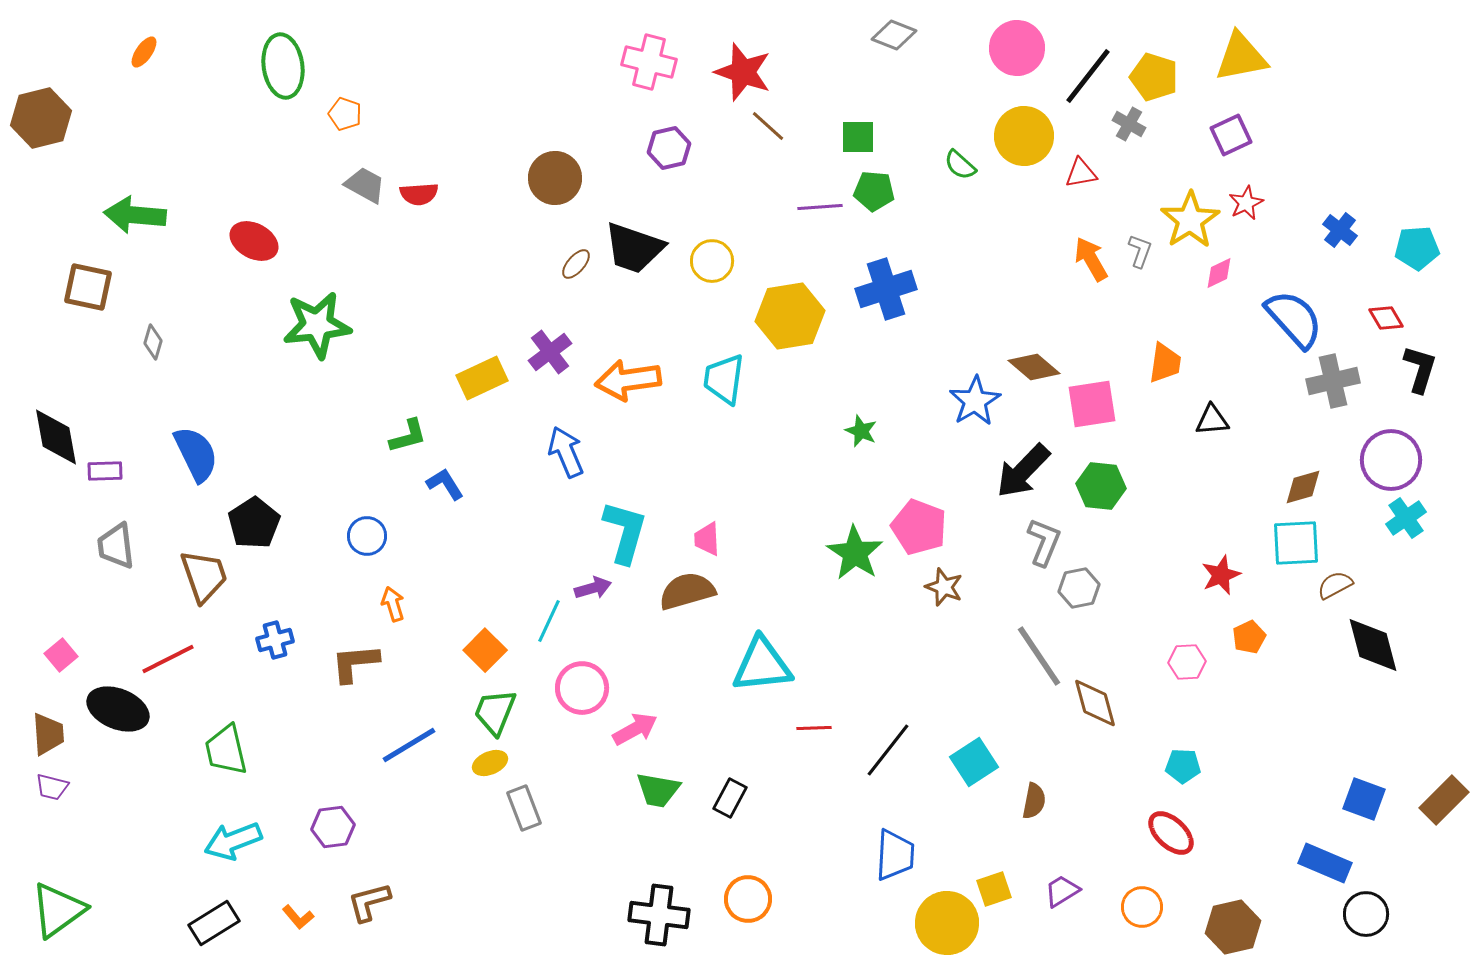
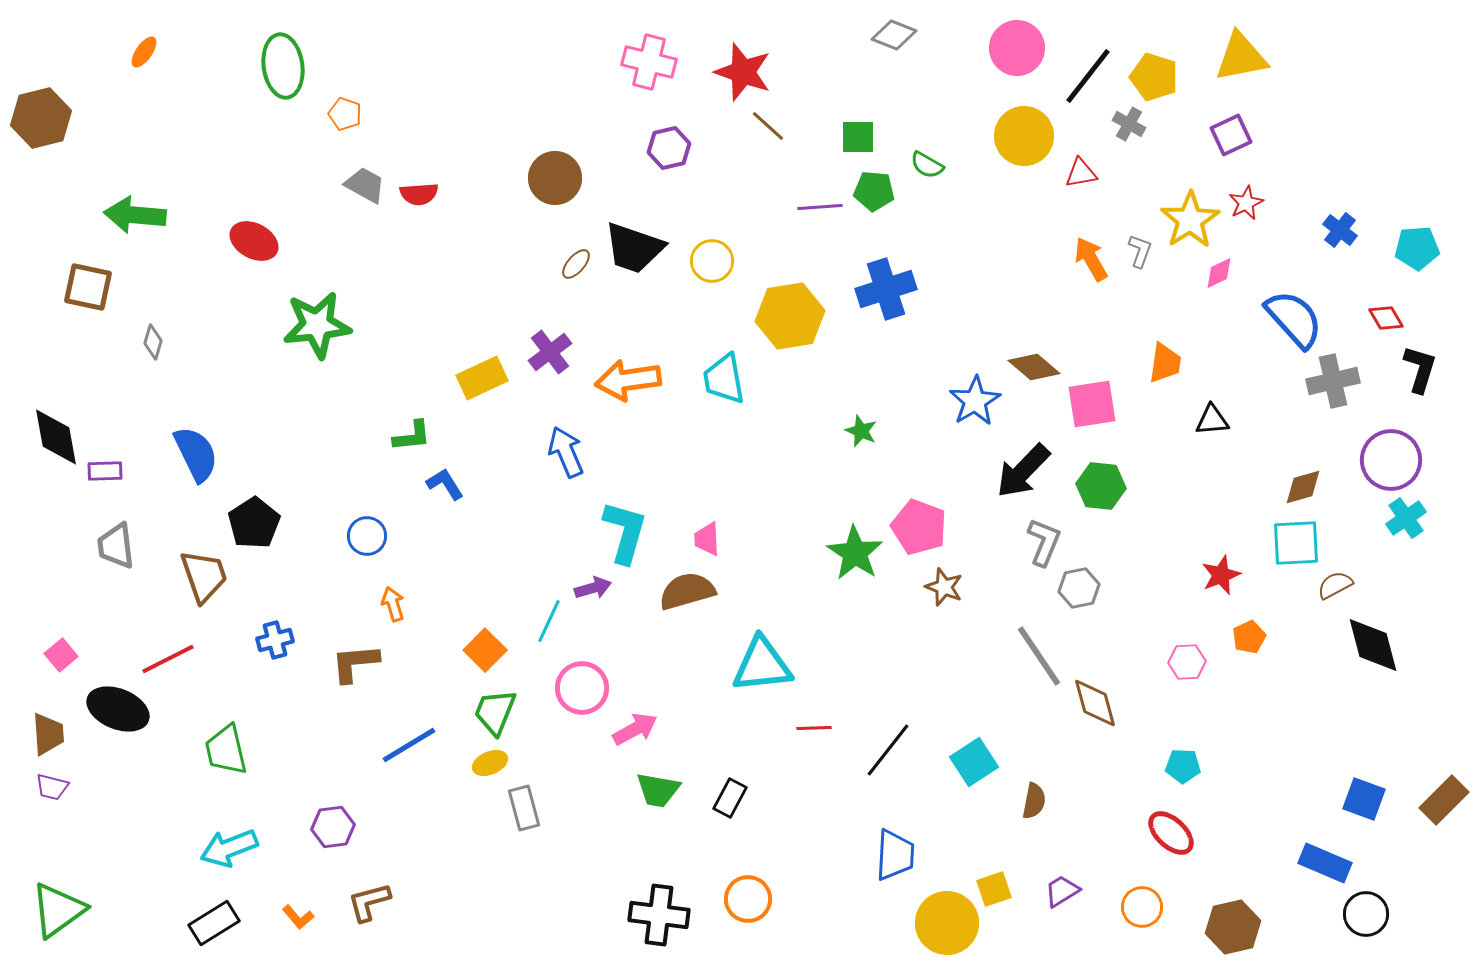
green semicircle at (960, 165): moved 33 px left; rotated 12 degrees counterclockwise
cyan trapezoid at (724, 379): rotated 18 degrees counterclockwise
green L-shape at (408, 436): moved 4 px right; rotated 9 degrees clockwise
gray rectangle at (524, 808): rotated 6 degrees clockwise
cyan arrow at (233, 841): moved 4 px left, 7 px down
